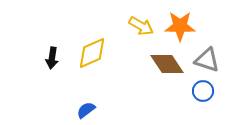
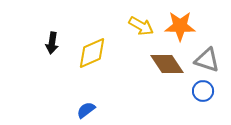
black arrow: moved 15 px up
